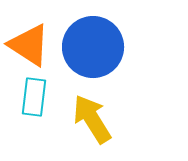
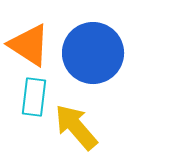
blue circle: moved 6 px down
yellow arrow: moved 16 px left, 8 px down; rotated 9 degrees counterclockwise
